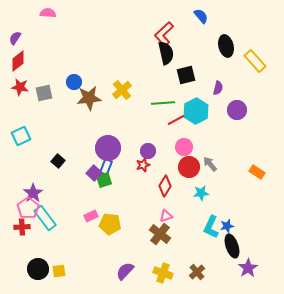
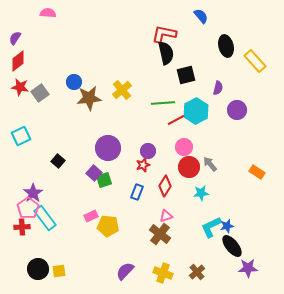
red L-shape at (164, 34): rotated 55 degrees clockwise
gray square at (44, 93): moved 4 px left; rotated 24 degrees counterclockwise
blue rectangle at (106, 167): moved 31 px right, 25 px down
yellow pentagon at (110, 224): moved 2 px left, 2 px down
cyan L-shape at (211, 227): rotated 40 degrees clockwise
black ellipse at (232, 246): rotated 20 degrees counterclockwise
purple star at (248, 268): rotated 30 degrees clockwise
